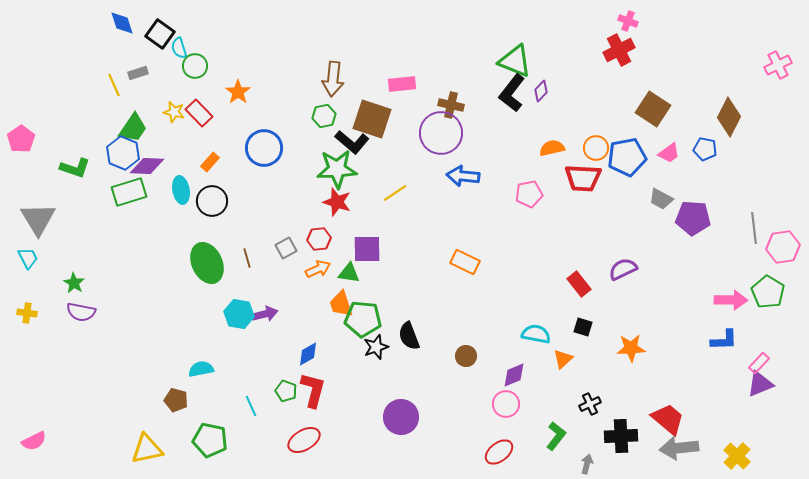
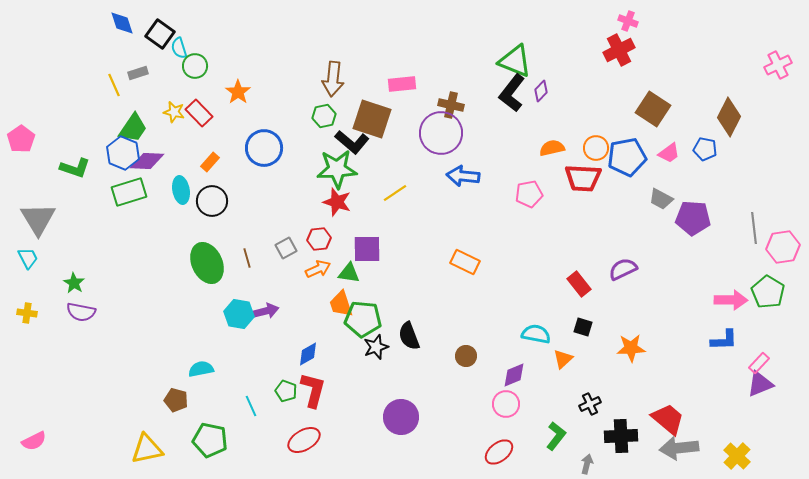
purple diamond at (147, 166): moved 5 px up
purple arrow at (265, 314): moved 1 px right, 3 px up
